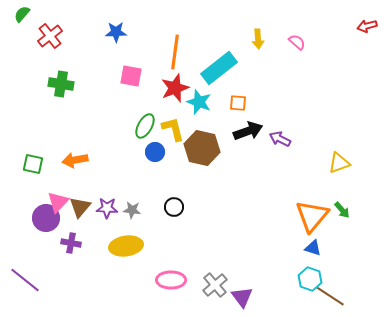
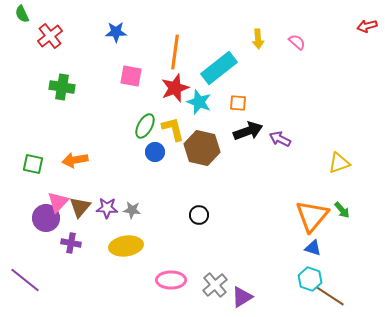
green semicircle: rotated 66 degrees counterclockwise
green cross: moved 1 px right, 3 px down
black circle: moved 25 px right, 8 px down
purple triangle: rotated 35 degrees clockwise
